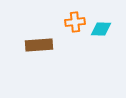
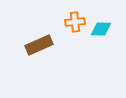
brown rectangle: rotated 20 degrees counterclockwise
